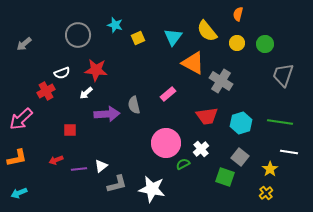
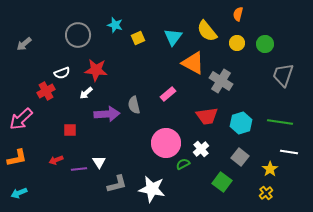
white triangle: moved 2 px left, 4 px up; rotated 24 degrees counterclockwise
green square: moved 3 px left, 5 px down; rotated 18 degrees clockwise
